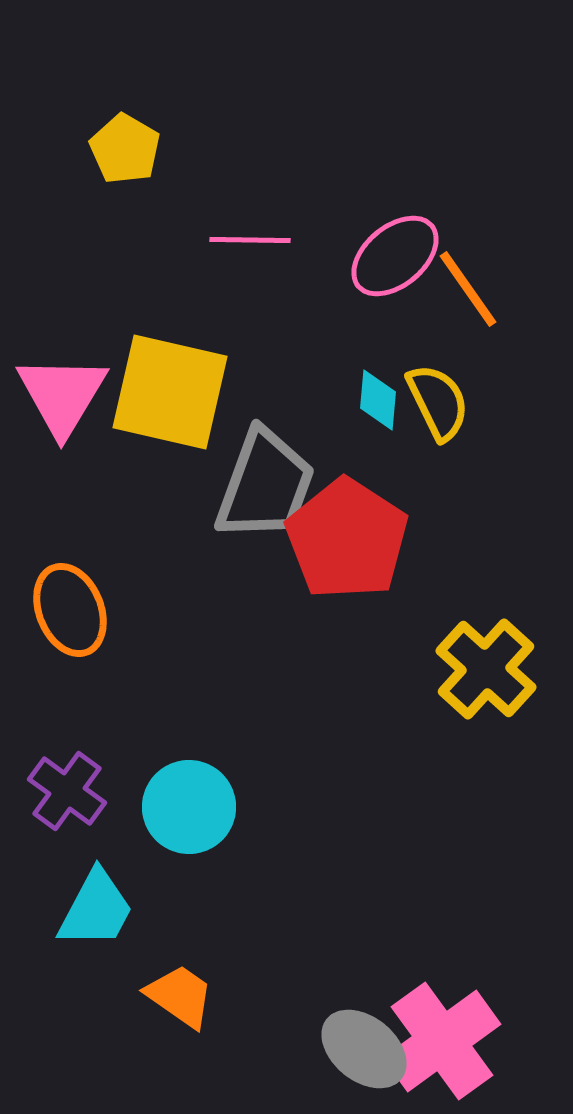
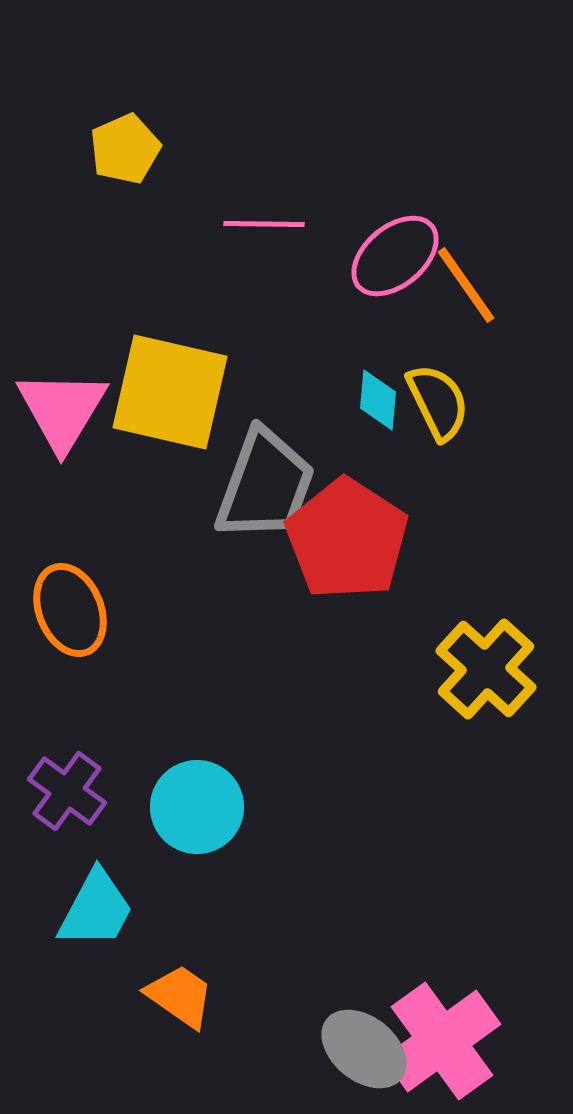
yellow pentagon: rotated 18 degrees clockwise
pink line: moved 14 px right, 16 px up
orange line: moved 2 px left, 4 px up
pink triangle: moved 15 px down
cyan circle: moved 8 px right
